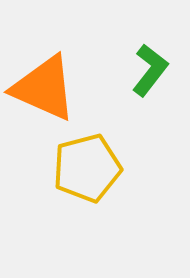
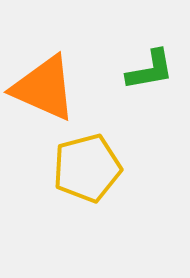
green L-shape: rotated 42 degrees clockwise
